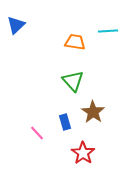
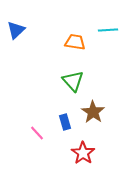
blue triangle: moved 5 px down
cyan line: moved 1 px up
